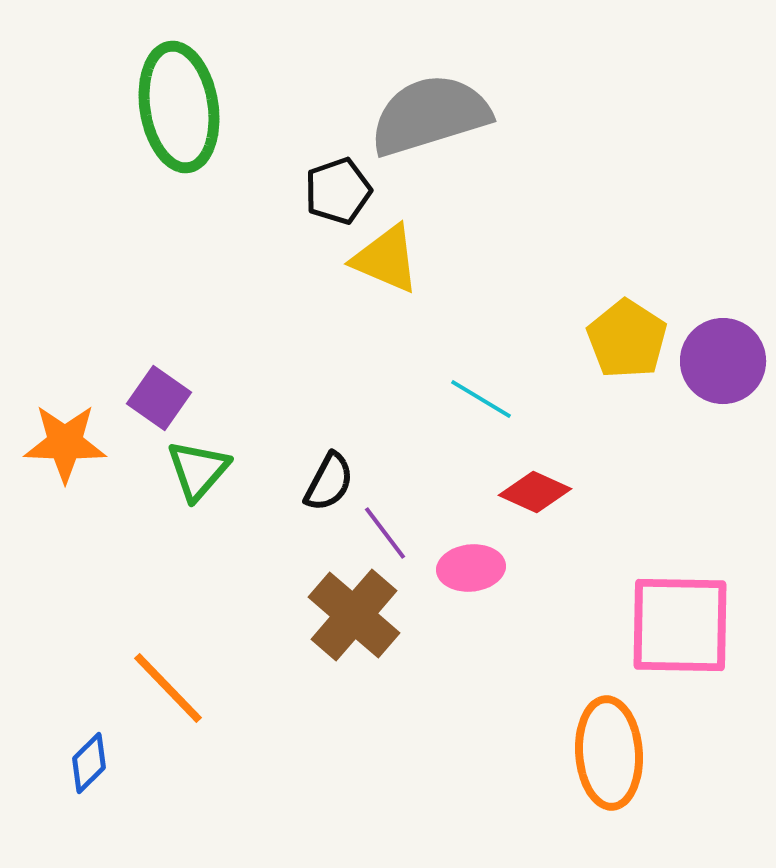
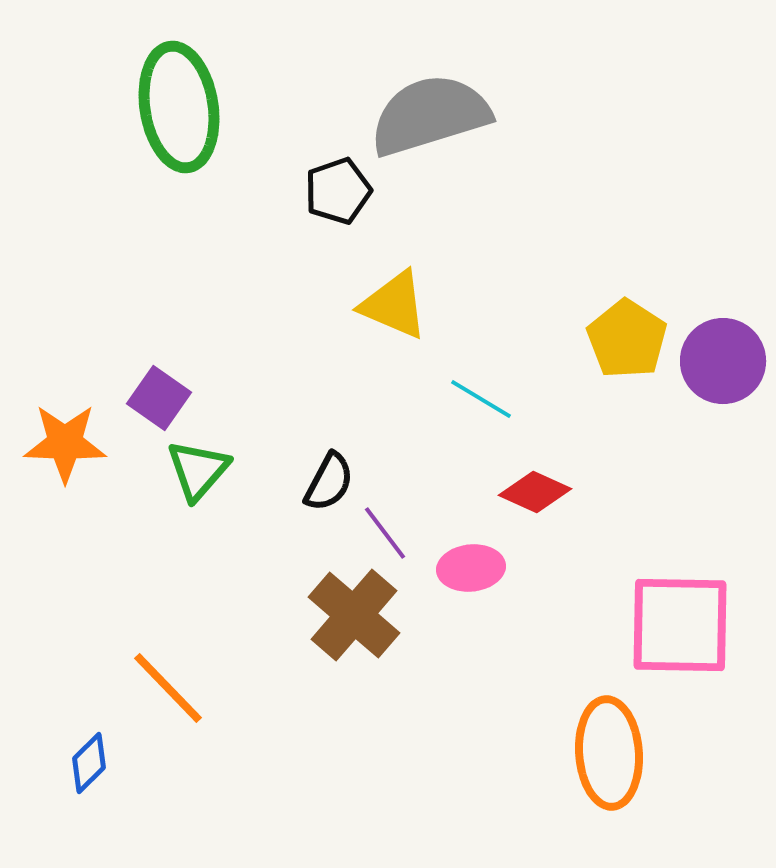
yellow triangle: moved 8 px right, 46 px down
